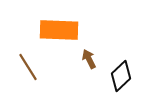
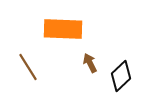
orange rectangle: moved 4 px right, 1 px up
brown arrow: moved 1 px right, 4 px down
